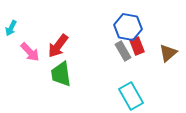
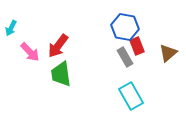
blue hexagon: moved 3 px left
gray rectangle: moved 2 px right, 6 px down
